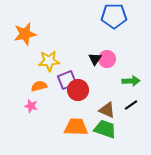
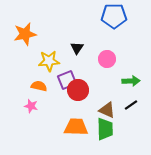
black triangle: moved 18 px left, 11 px up
orange semicircle: rotated 28 degrees clockwise
green trapezoid: rotated 70 degrees clockwise
